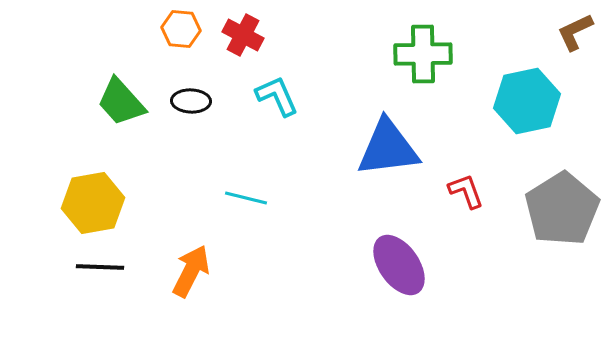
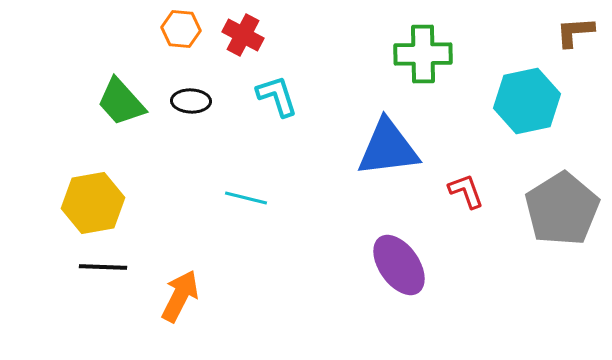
brown L-shape: rotated 21 degrees clockwise
cyan L-shape: rotated 6 degrees clockwise
black line: moved 3 px right
orange arrow: moved 11 px left, 25 px down
